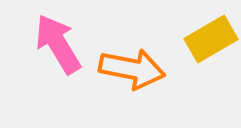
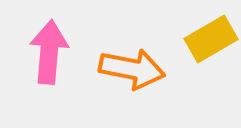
pink arrow: moved 9 px left, 8 px down; rotated 36 degrees clockwise
